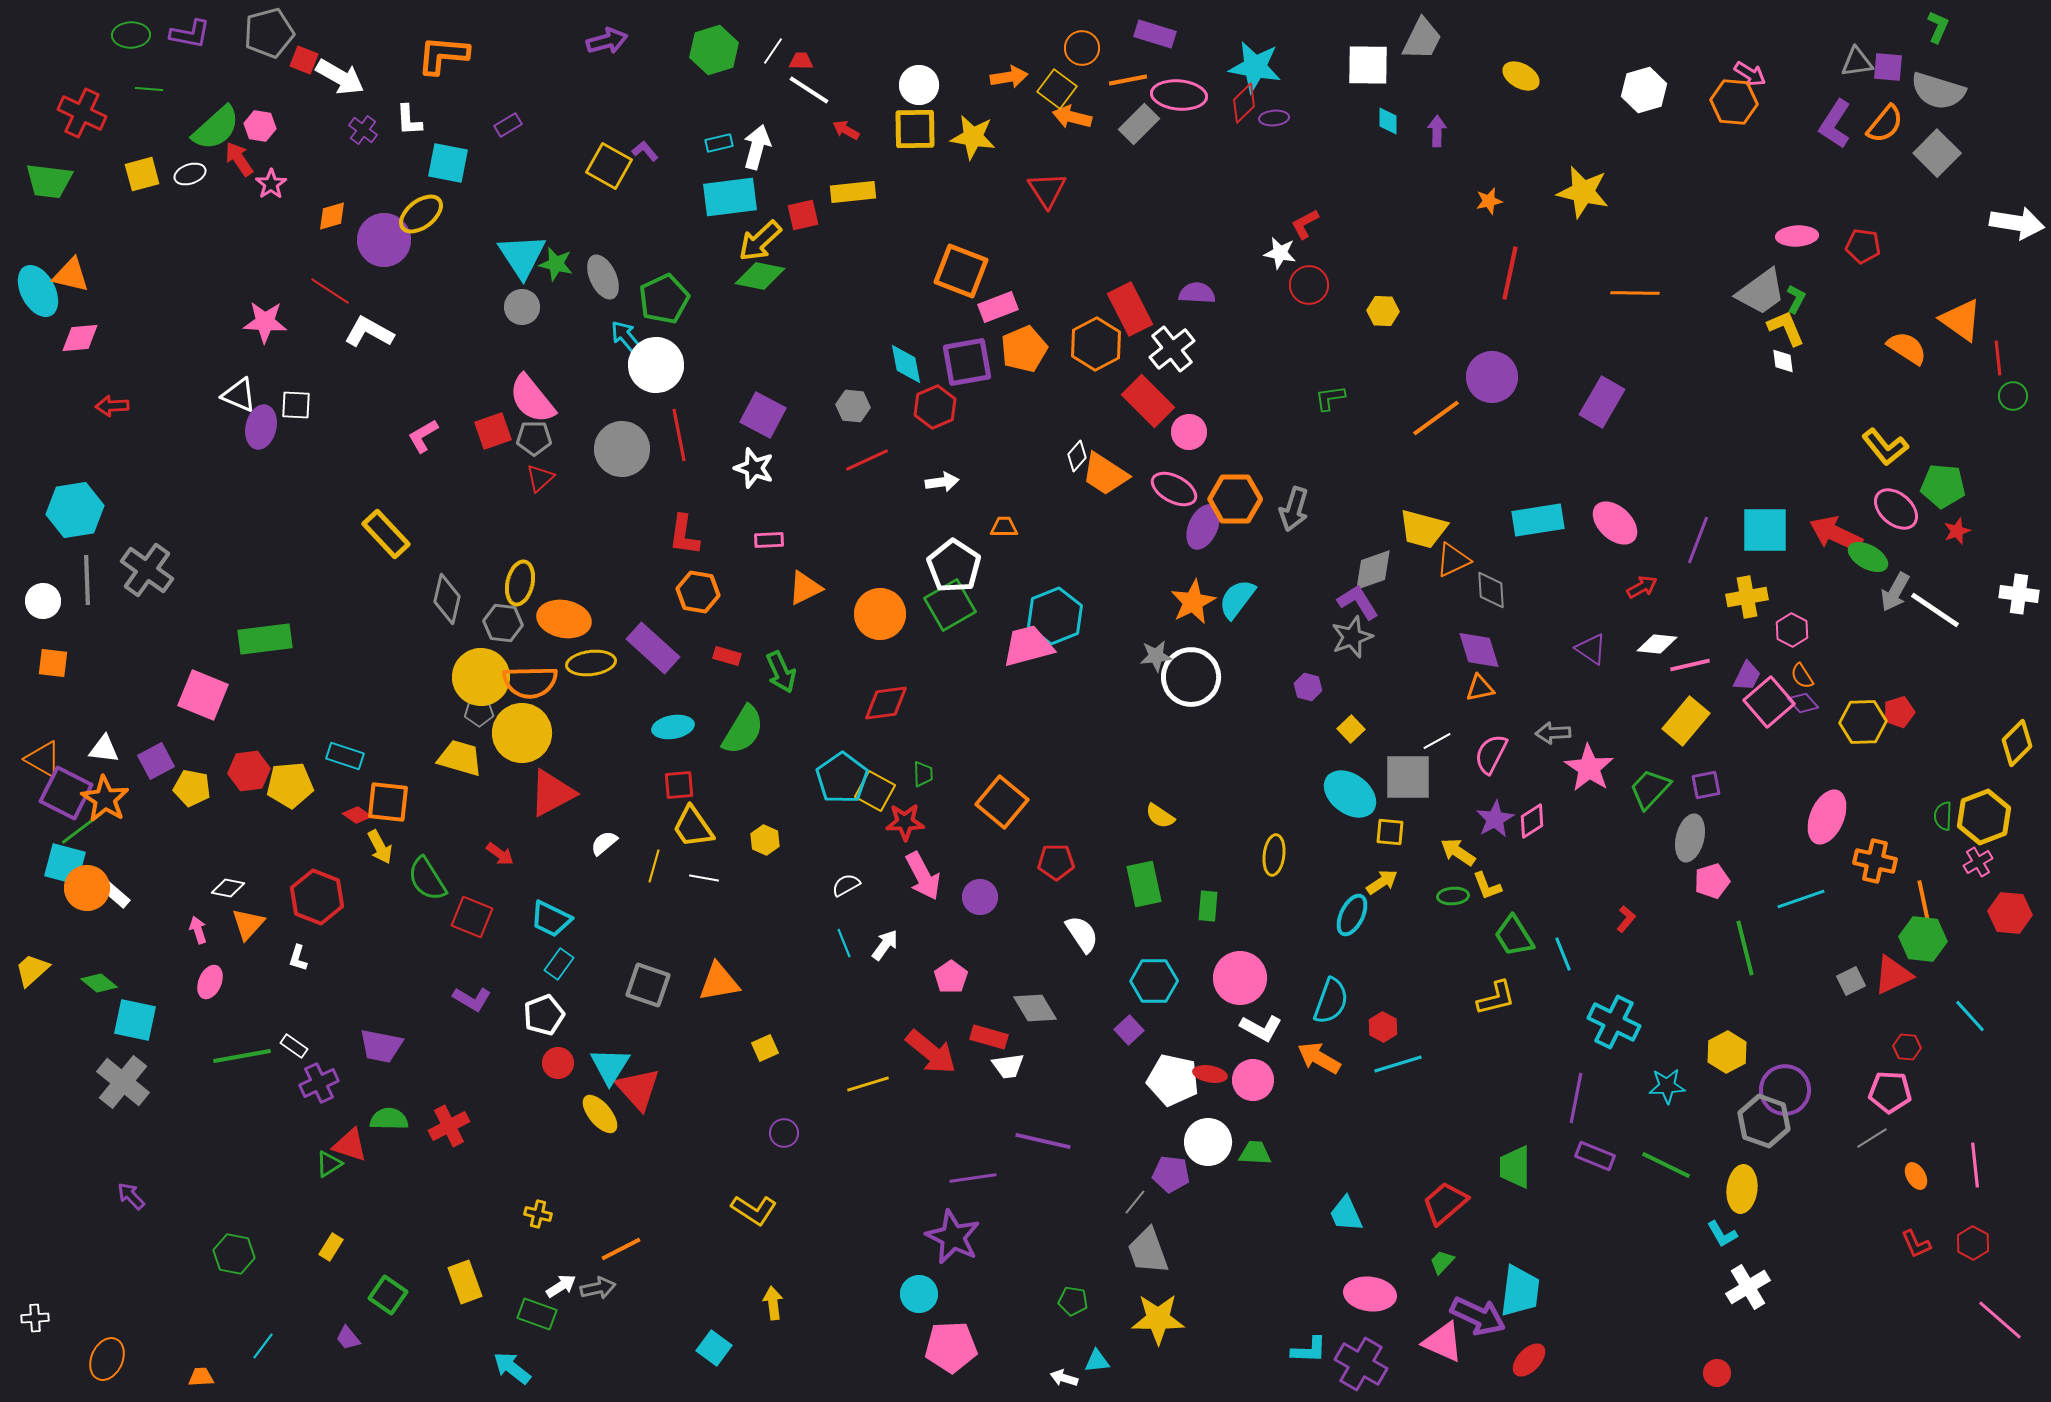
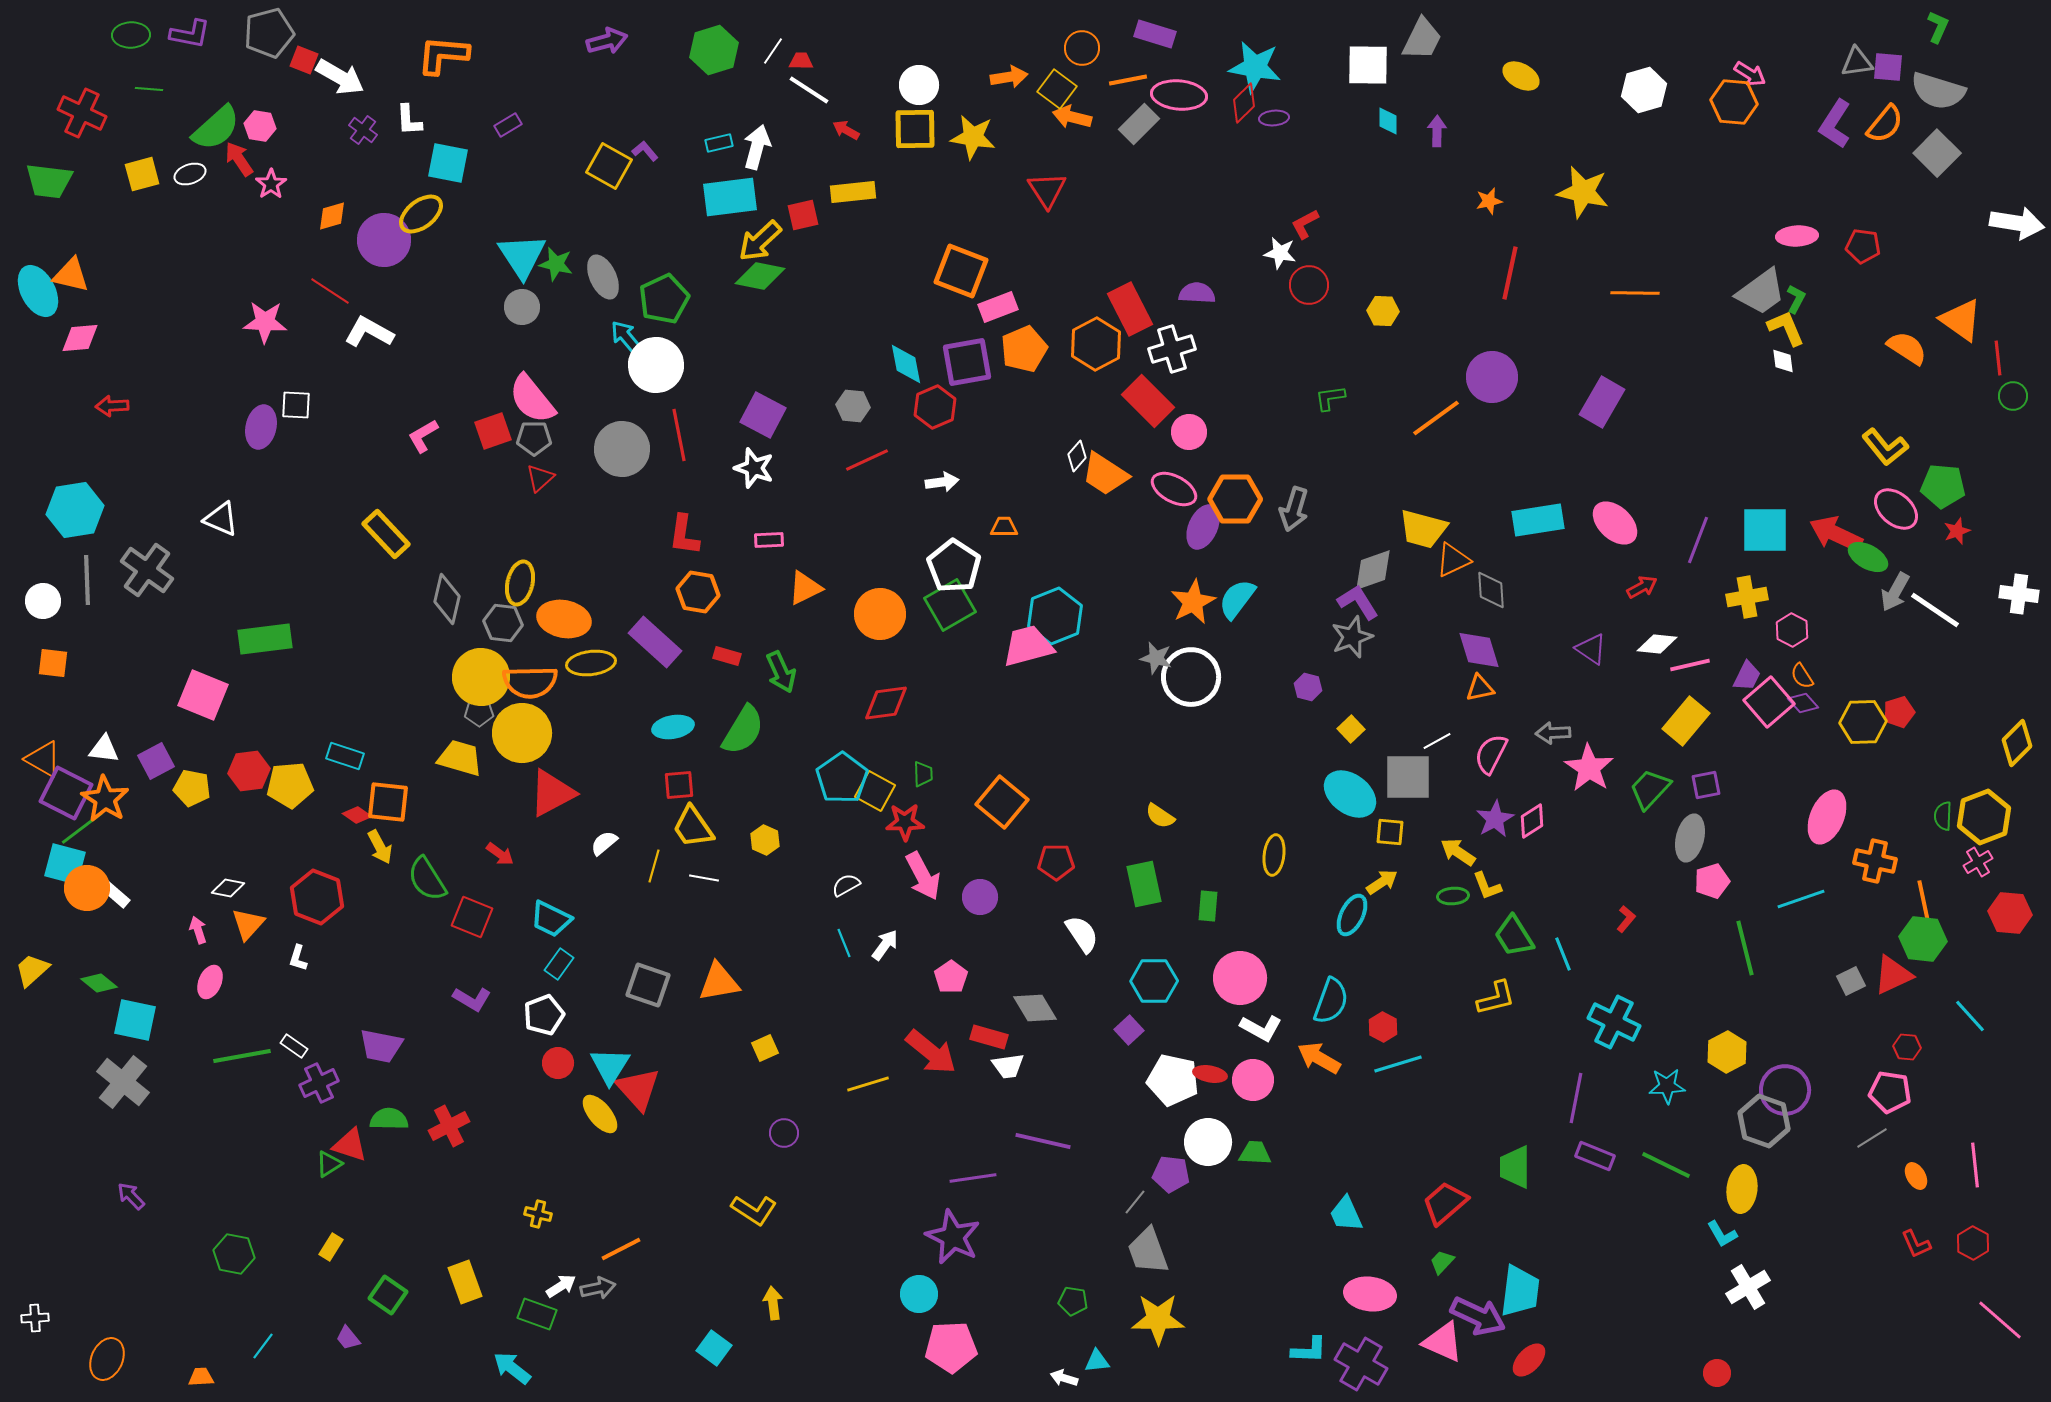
white cross at (1172, 349): rotated 21 degrees clockwise
white triangle at (239, 395): moved 18 px left, 124 px down
purple rectangle at (653, 648): moved 2 px right, 6 px up
gray star at (1156, 656): moved 2 px down; rotated 20 degrees clockwise
pink pentagon at (1890, 1092): rotated 6 degrees clockwise
